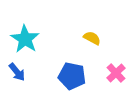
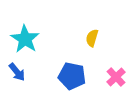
yellow semicircle: rotated 102 degrees counterclockwise
pink cross: moved 4 px down
